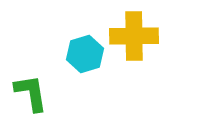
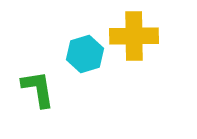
green L-shape: moved 7 px right, 4 px up
